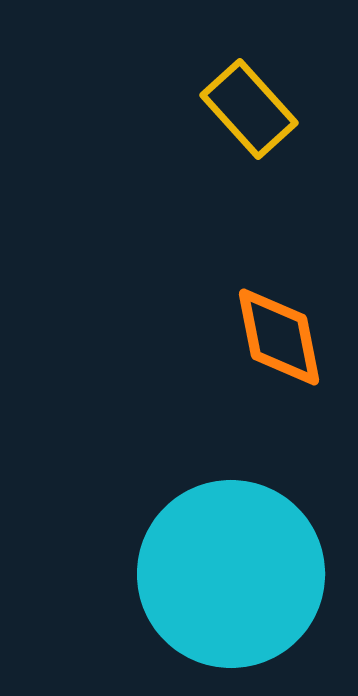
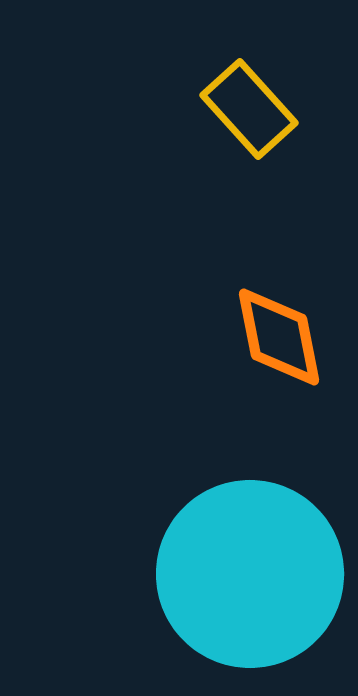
cyan circle: moved 19 px right
